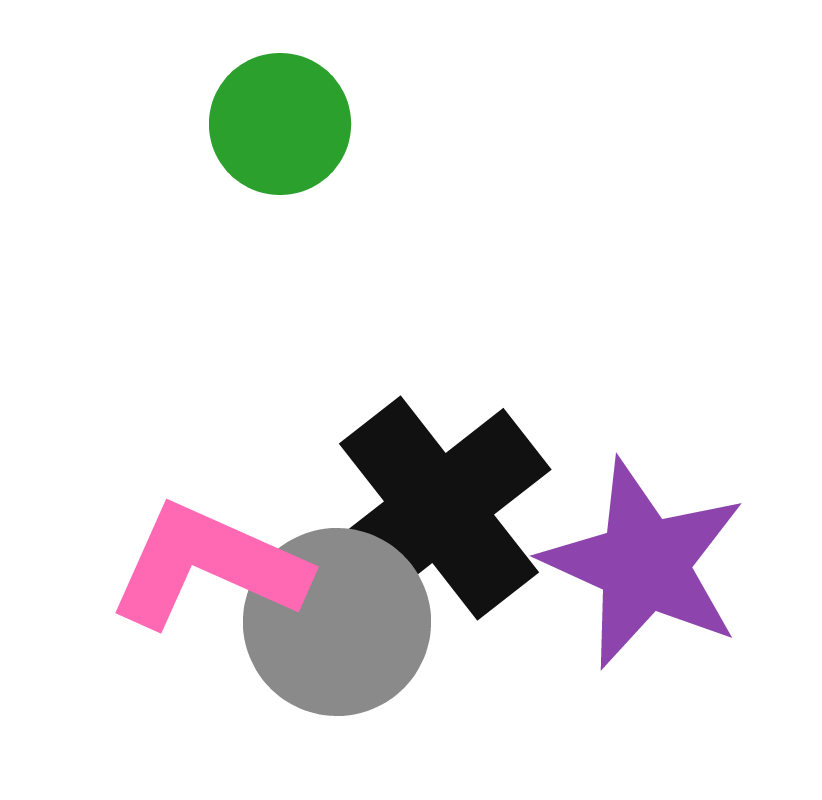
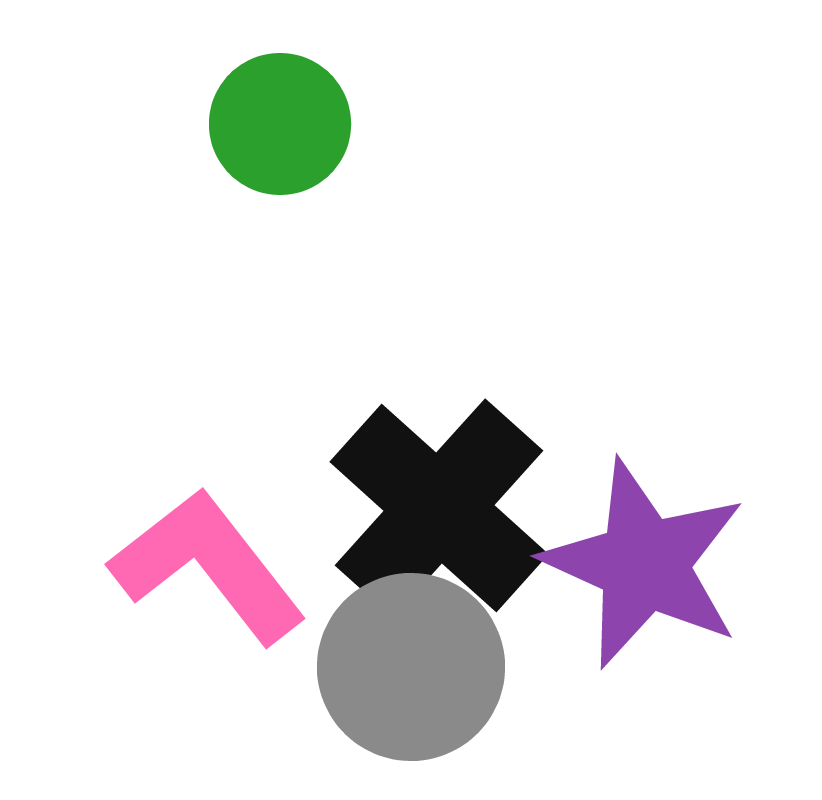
black cross: rotated 10 degrees counterclockwise
pink L-shape: rotated 28 degrees clockwise
gray circle: moved 74 px right, 45 px down
